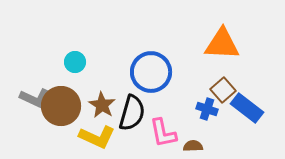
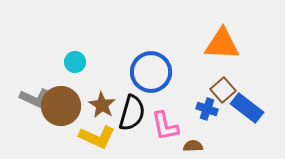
pink L-shape: moved 2 px right, 7 px up
